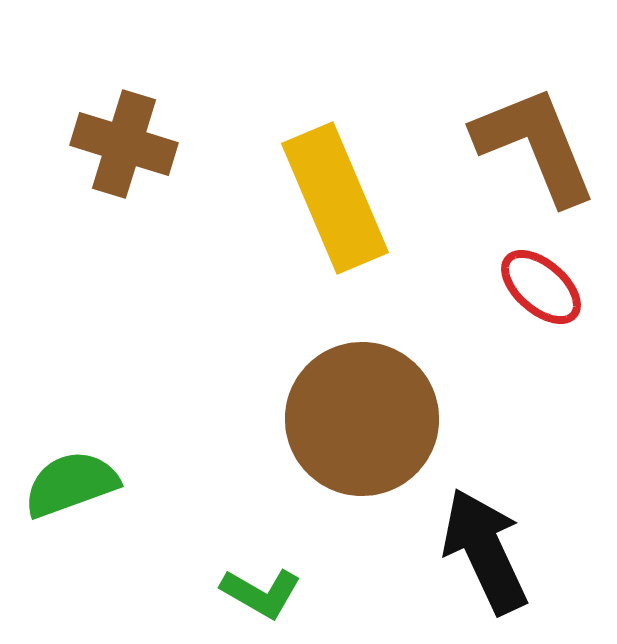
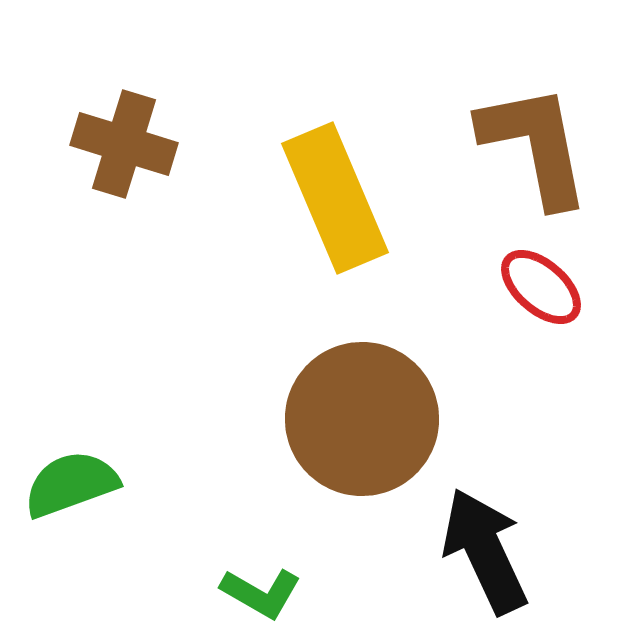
brown L-shape: rotated 11 degrees clockwise
